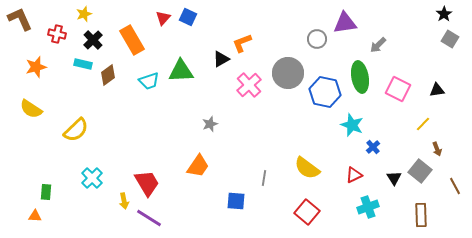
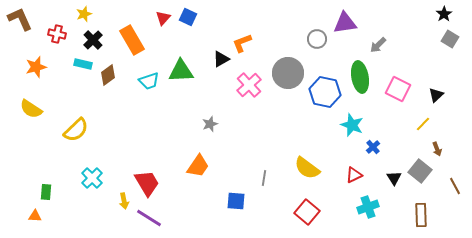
black triangle at (437, 90): moved 1 px left, 5 px down; rotated 35 degrees counterclockwise
